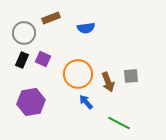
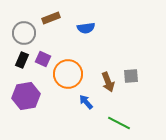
orange circle: moved 10 px left
purple hexagon: moved 5 px left, 6 px up
